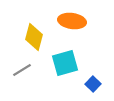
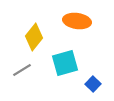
orange ellipse: moved 5 px right
yellow diamond: rotated 24 degrees clockwise
